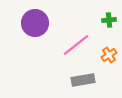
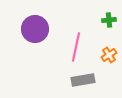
purple circle: moved 6 px down
pink line: moved 2 px down; rotated 40 degrees counterclockwise
